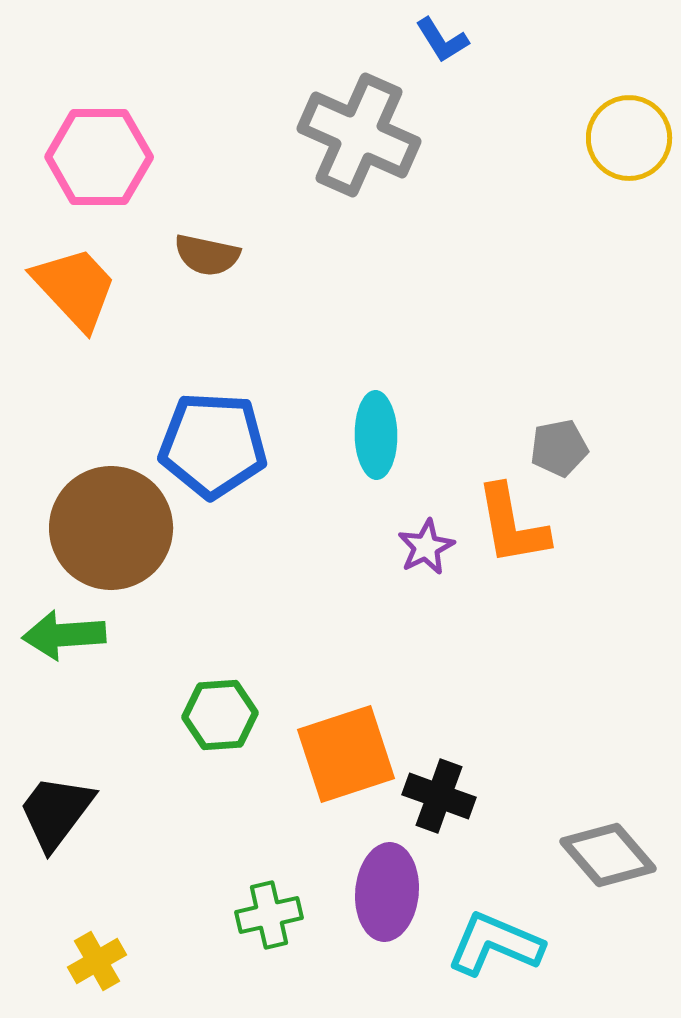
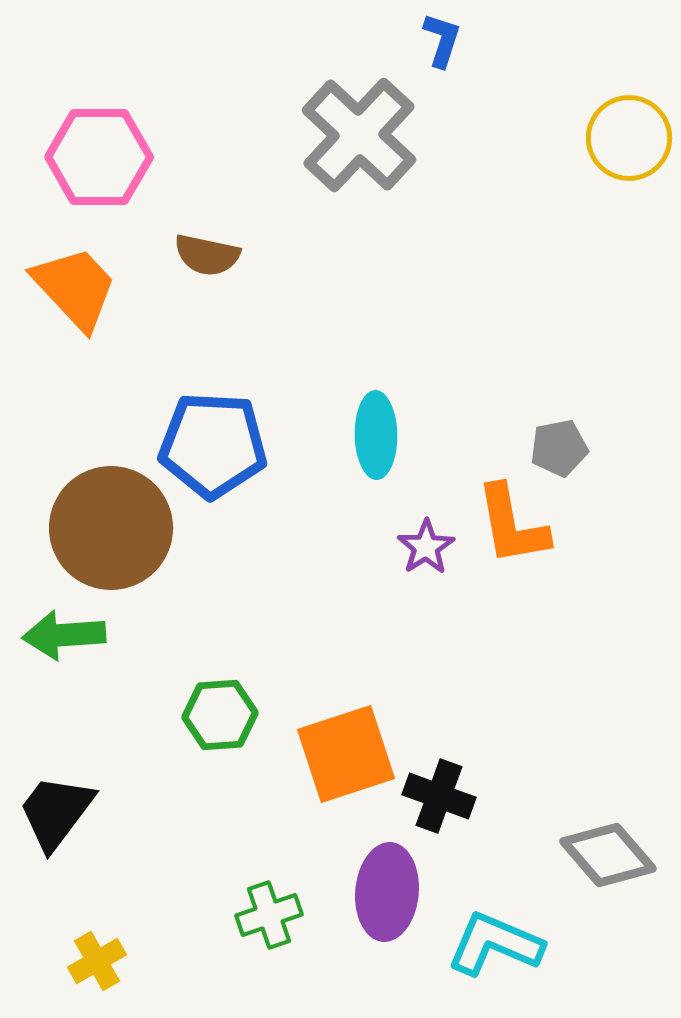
blue L-shape: rotated 130 degrees counterclockwise
gray cross: rotated 19 degrees clockwise
purple star: rotated 6 degrees counterclockwise
green cross: rotated 6 degrees counterclockwise
